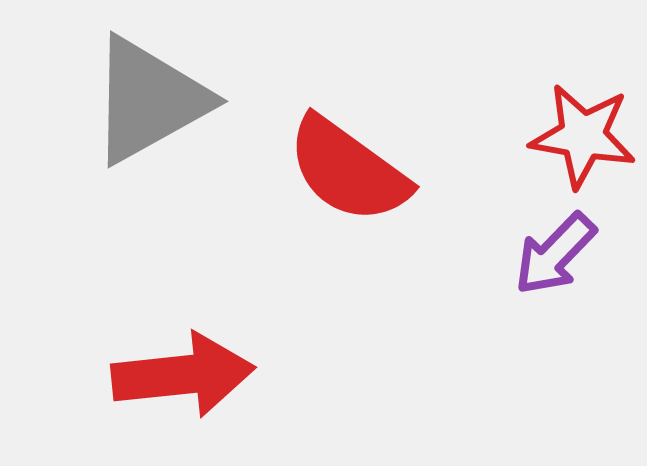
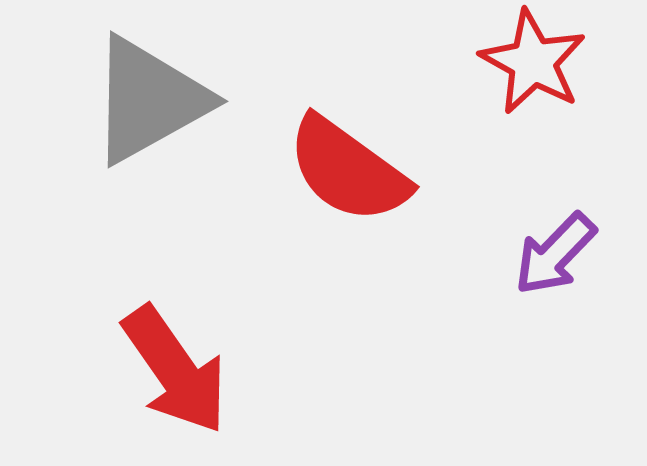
red star: moved 50 px left, 74 px up; rotated 19 degrees clockwise
red arrow: moved 8 px left, 5 px up; rotated 61 degrees clockwise
